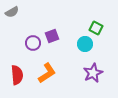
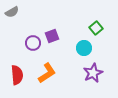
green square: rotated 24 degrees clockwise
cyan circle: moved 1 px left, 4 px down
